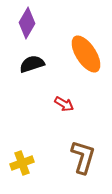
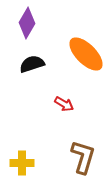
orange ellipse: rotated 12 degrees counterclockwise
yellow cross: rotated 20 degrees clockwise
